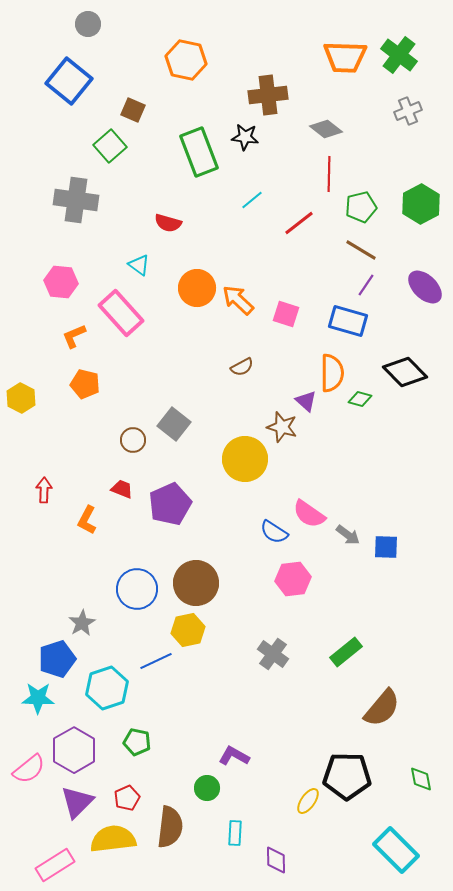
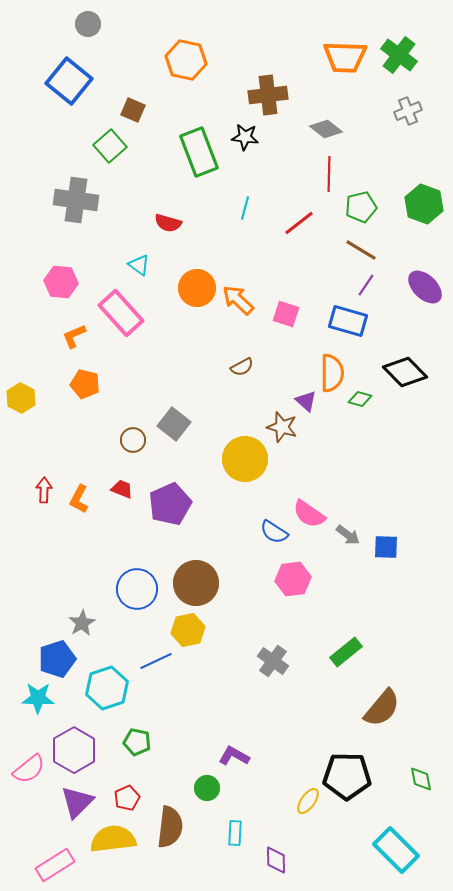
cyan line at (252, 200): moved 7 px left, 8 px down; rotated 35 degrees counterclockwise
green hexagon at (421, 204): moved 3 px right; rotated 12 degrees counterclockwise
orange L-shape at (87, 520): moved 8 px left, 21 px up
gray cross at (273, 654): moved 7 px down
